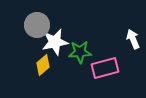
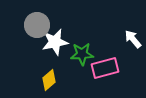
white arrow: rotated 18 degrees counterclockwise
green star: moved 2 px right, 2 px down
yellow diamond: moved 6 px right, 15 px down
